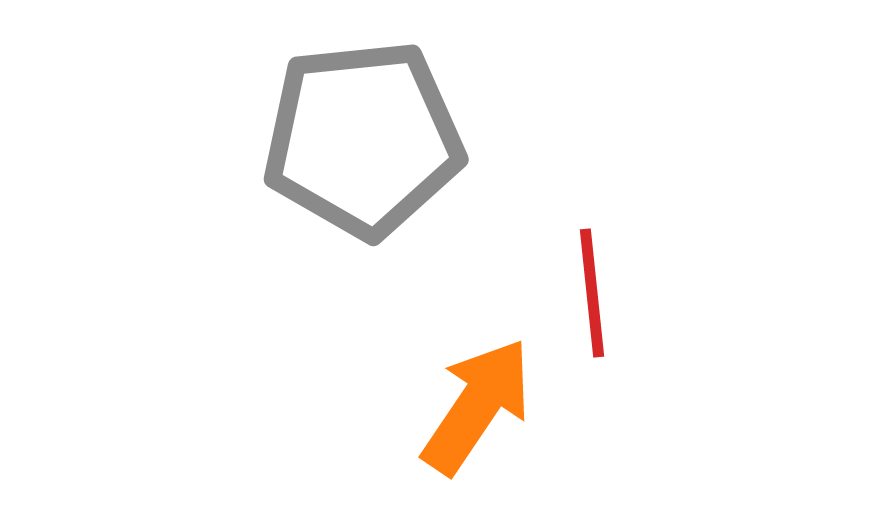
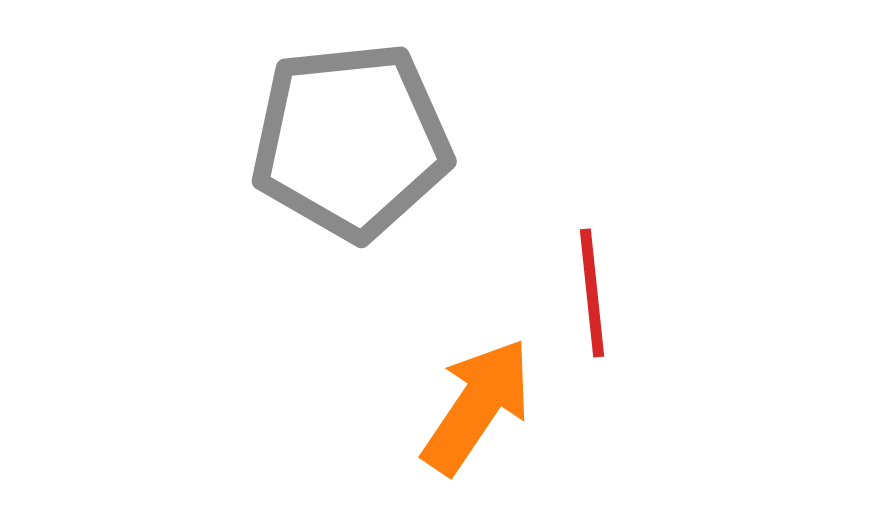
gray pentagon: moved 12 px left, 2 px down
